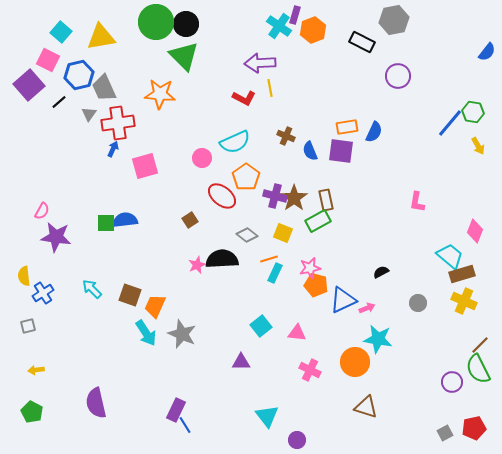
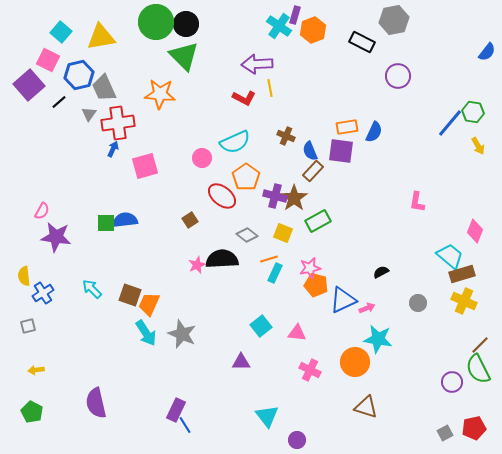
purple arrow at (260, 63): moved 3 px left, 1 px down
brown rectangle at (326, 200): moved 13 px left, 29 px up; rotated 55 degrees clockwise
orange trapezoid at (155, 306): moved 6 px left, 2 px up
